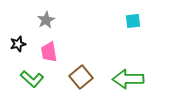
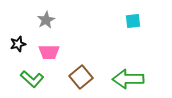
pink trapezoid: rotated 80 degrees counterclockwise
